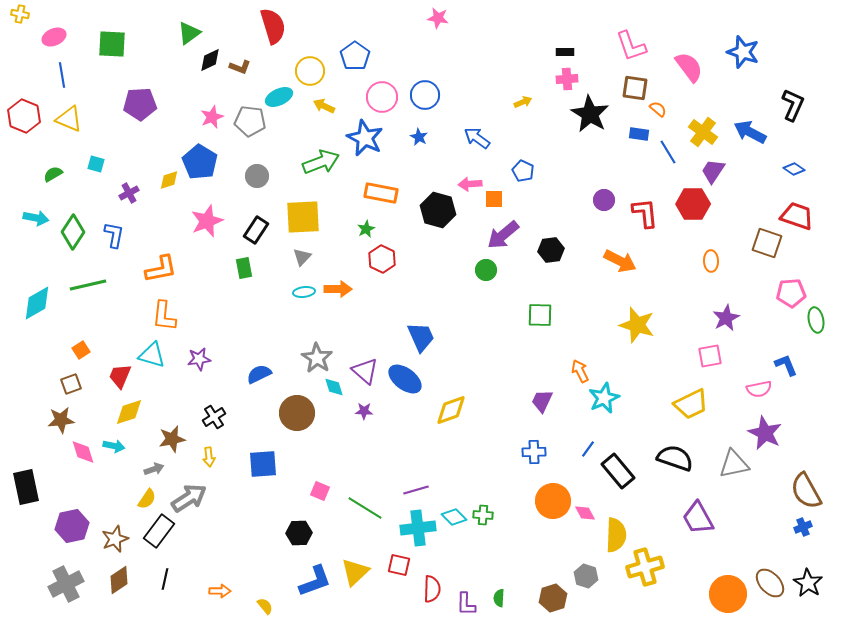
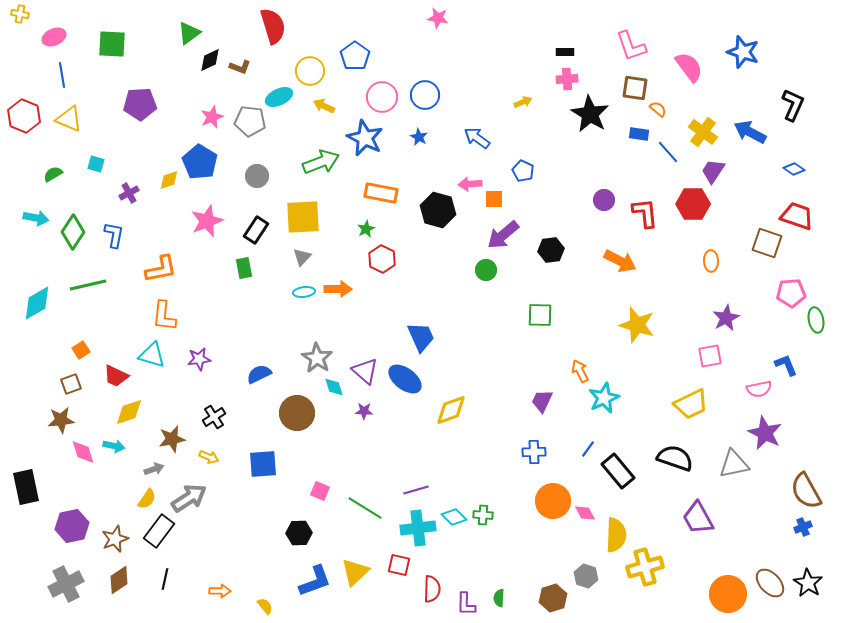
blue line at (668, 152): rotated 10 degrees counterclockwise
red trapezoid at (120, 376): moved 4 px left; rotated 88 degrees counterclockwise
yellow arrow at (209, 457): rotated 60 degrees counterclockwise
